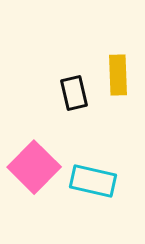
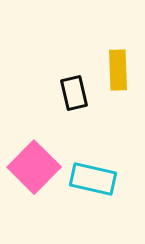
yellow rectangle: moved 5 px up
cyan rectangle: moved 2 px up
